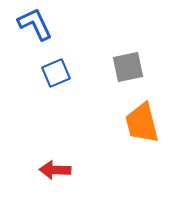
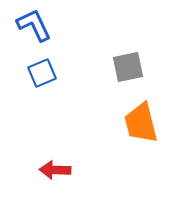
blue L-shape: moved 1 px left, 1 px down
blue square: moved 14 px left
orange trapezoid: moved 1 px left
